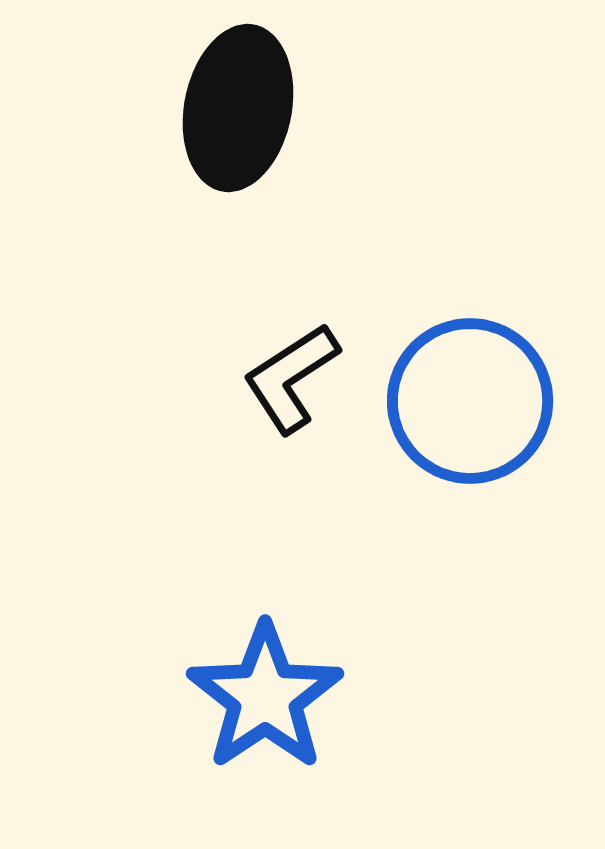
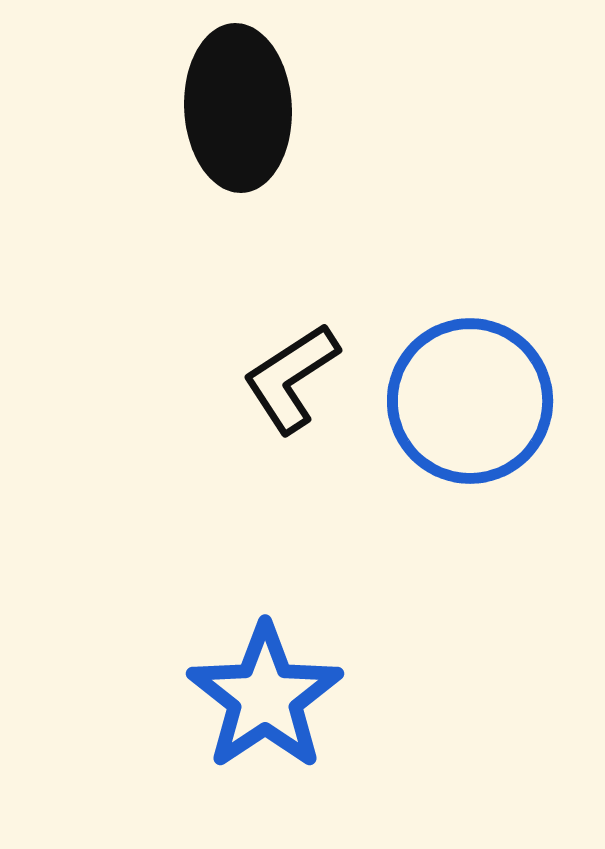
black ellipse: rotated 14 degrees counterclockwise
